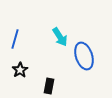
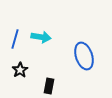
cyan arrow: moved 19 px left; rotated 48 degrees counterclockwise
